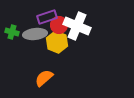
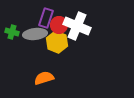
purple rectangle: moved 1 px left, 1 px down; rotated 54 degrees counterclockwise
orange semicircle: rotated 24 degrees clockwise
